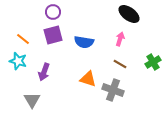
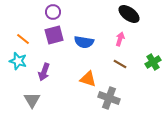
purple square: moved 1 px right
gray cross: moved 4 px left, 8 px down
